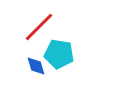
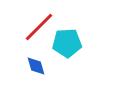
cyan pentagon: moved 8 px right, 11 px up; rotated 12 degrees counterclockwise
